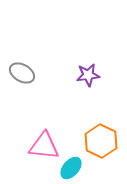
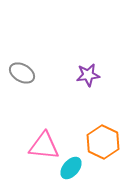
orange hexagon: moved 2 px right, 1 px down
